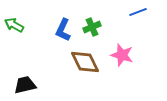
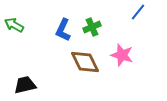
blue line: rotated 30 degrees counterclockwise
